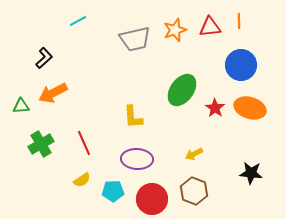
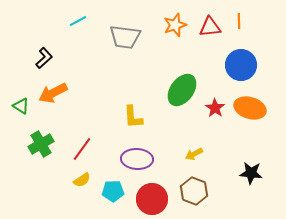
orange star: moved 5 px up
gray trapezoid: moved 10 px left, 2 px up; rotated 20 degrees clockwise
green triangle: rotated 36 degrees clockwise
red line: moved 2 px left, 6 px down; rotated 60 degrees clockwise
